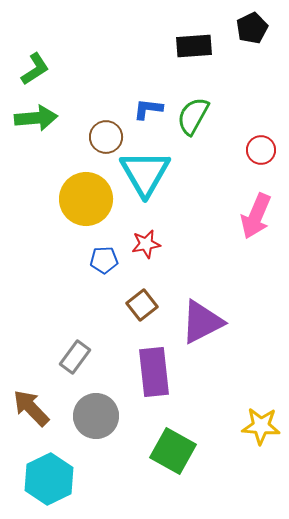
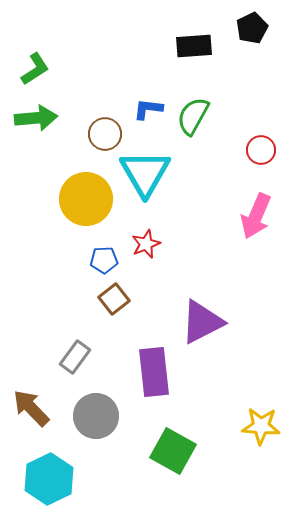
brown circle: moved 1 px left, 3 px up
red star: rotated 12 degrees counterclockwise
brown square: moved 28 px left, 6 px up
